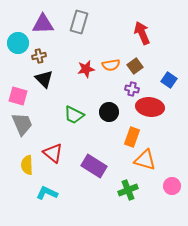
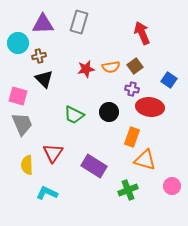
orange semicircle: moved 2 px down
red triangle: rotated 25 degrees clockwise
